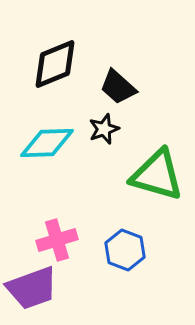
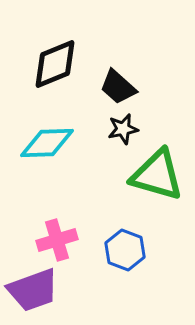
black star: moved 19 px right; rotated 8 degrees clockwise
purple trapezoid: moved 1 px right, 2 px down
